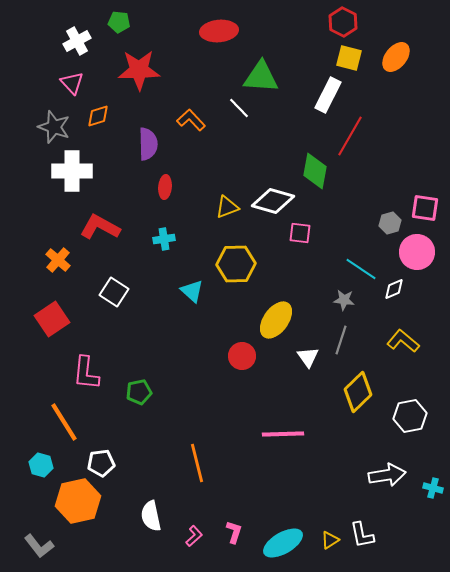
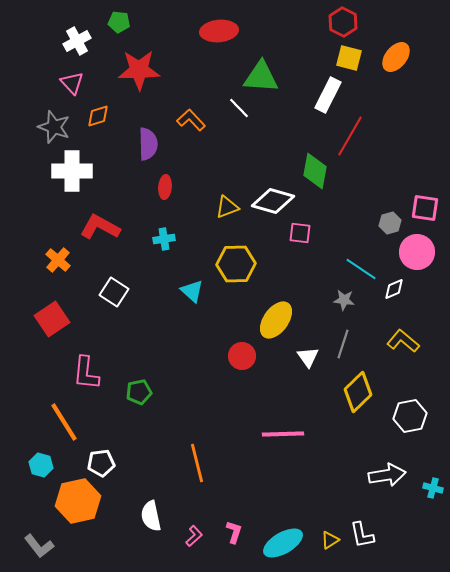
gray line at (341, 340): moved 2 px right, 4 px down
